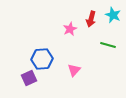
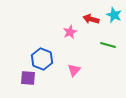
cyan star: moved 1 px right
red arrow: rotated 91 degrees clockwise
pink star: moved 3 px down
blue hexagon: rotated 25 degrees clockwise
purple square: moved 1 px left; rotated 28 degrees clockwise
